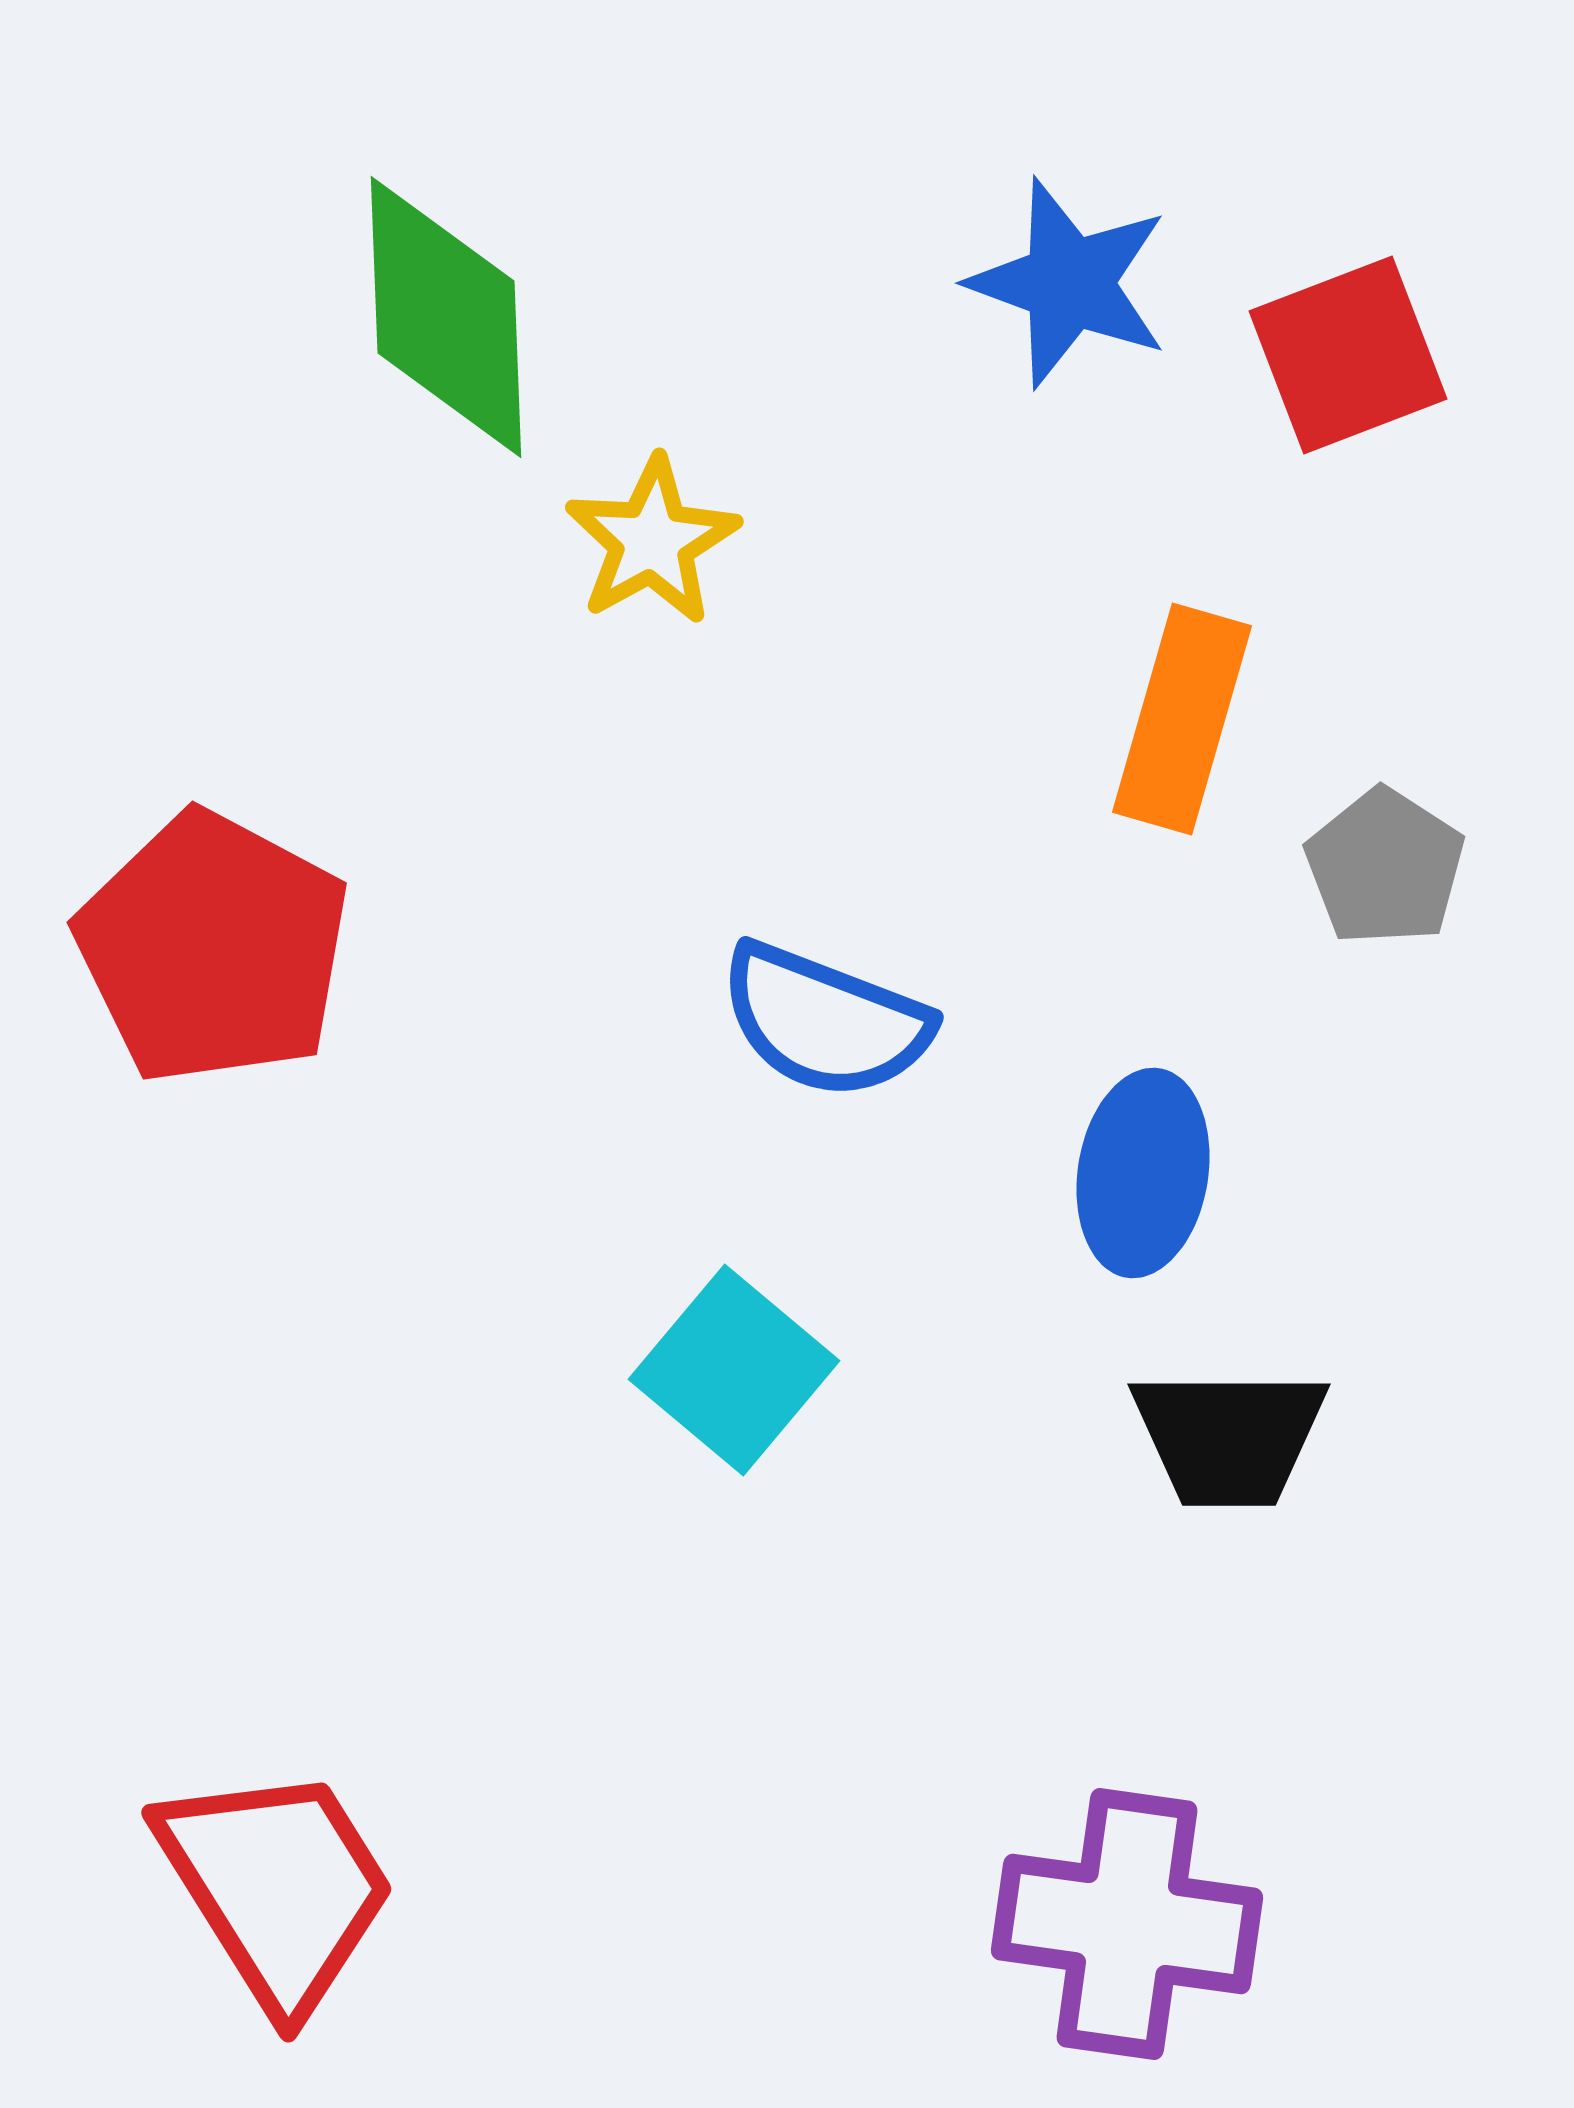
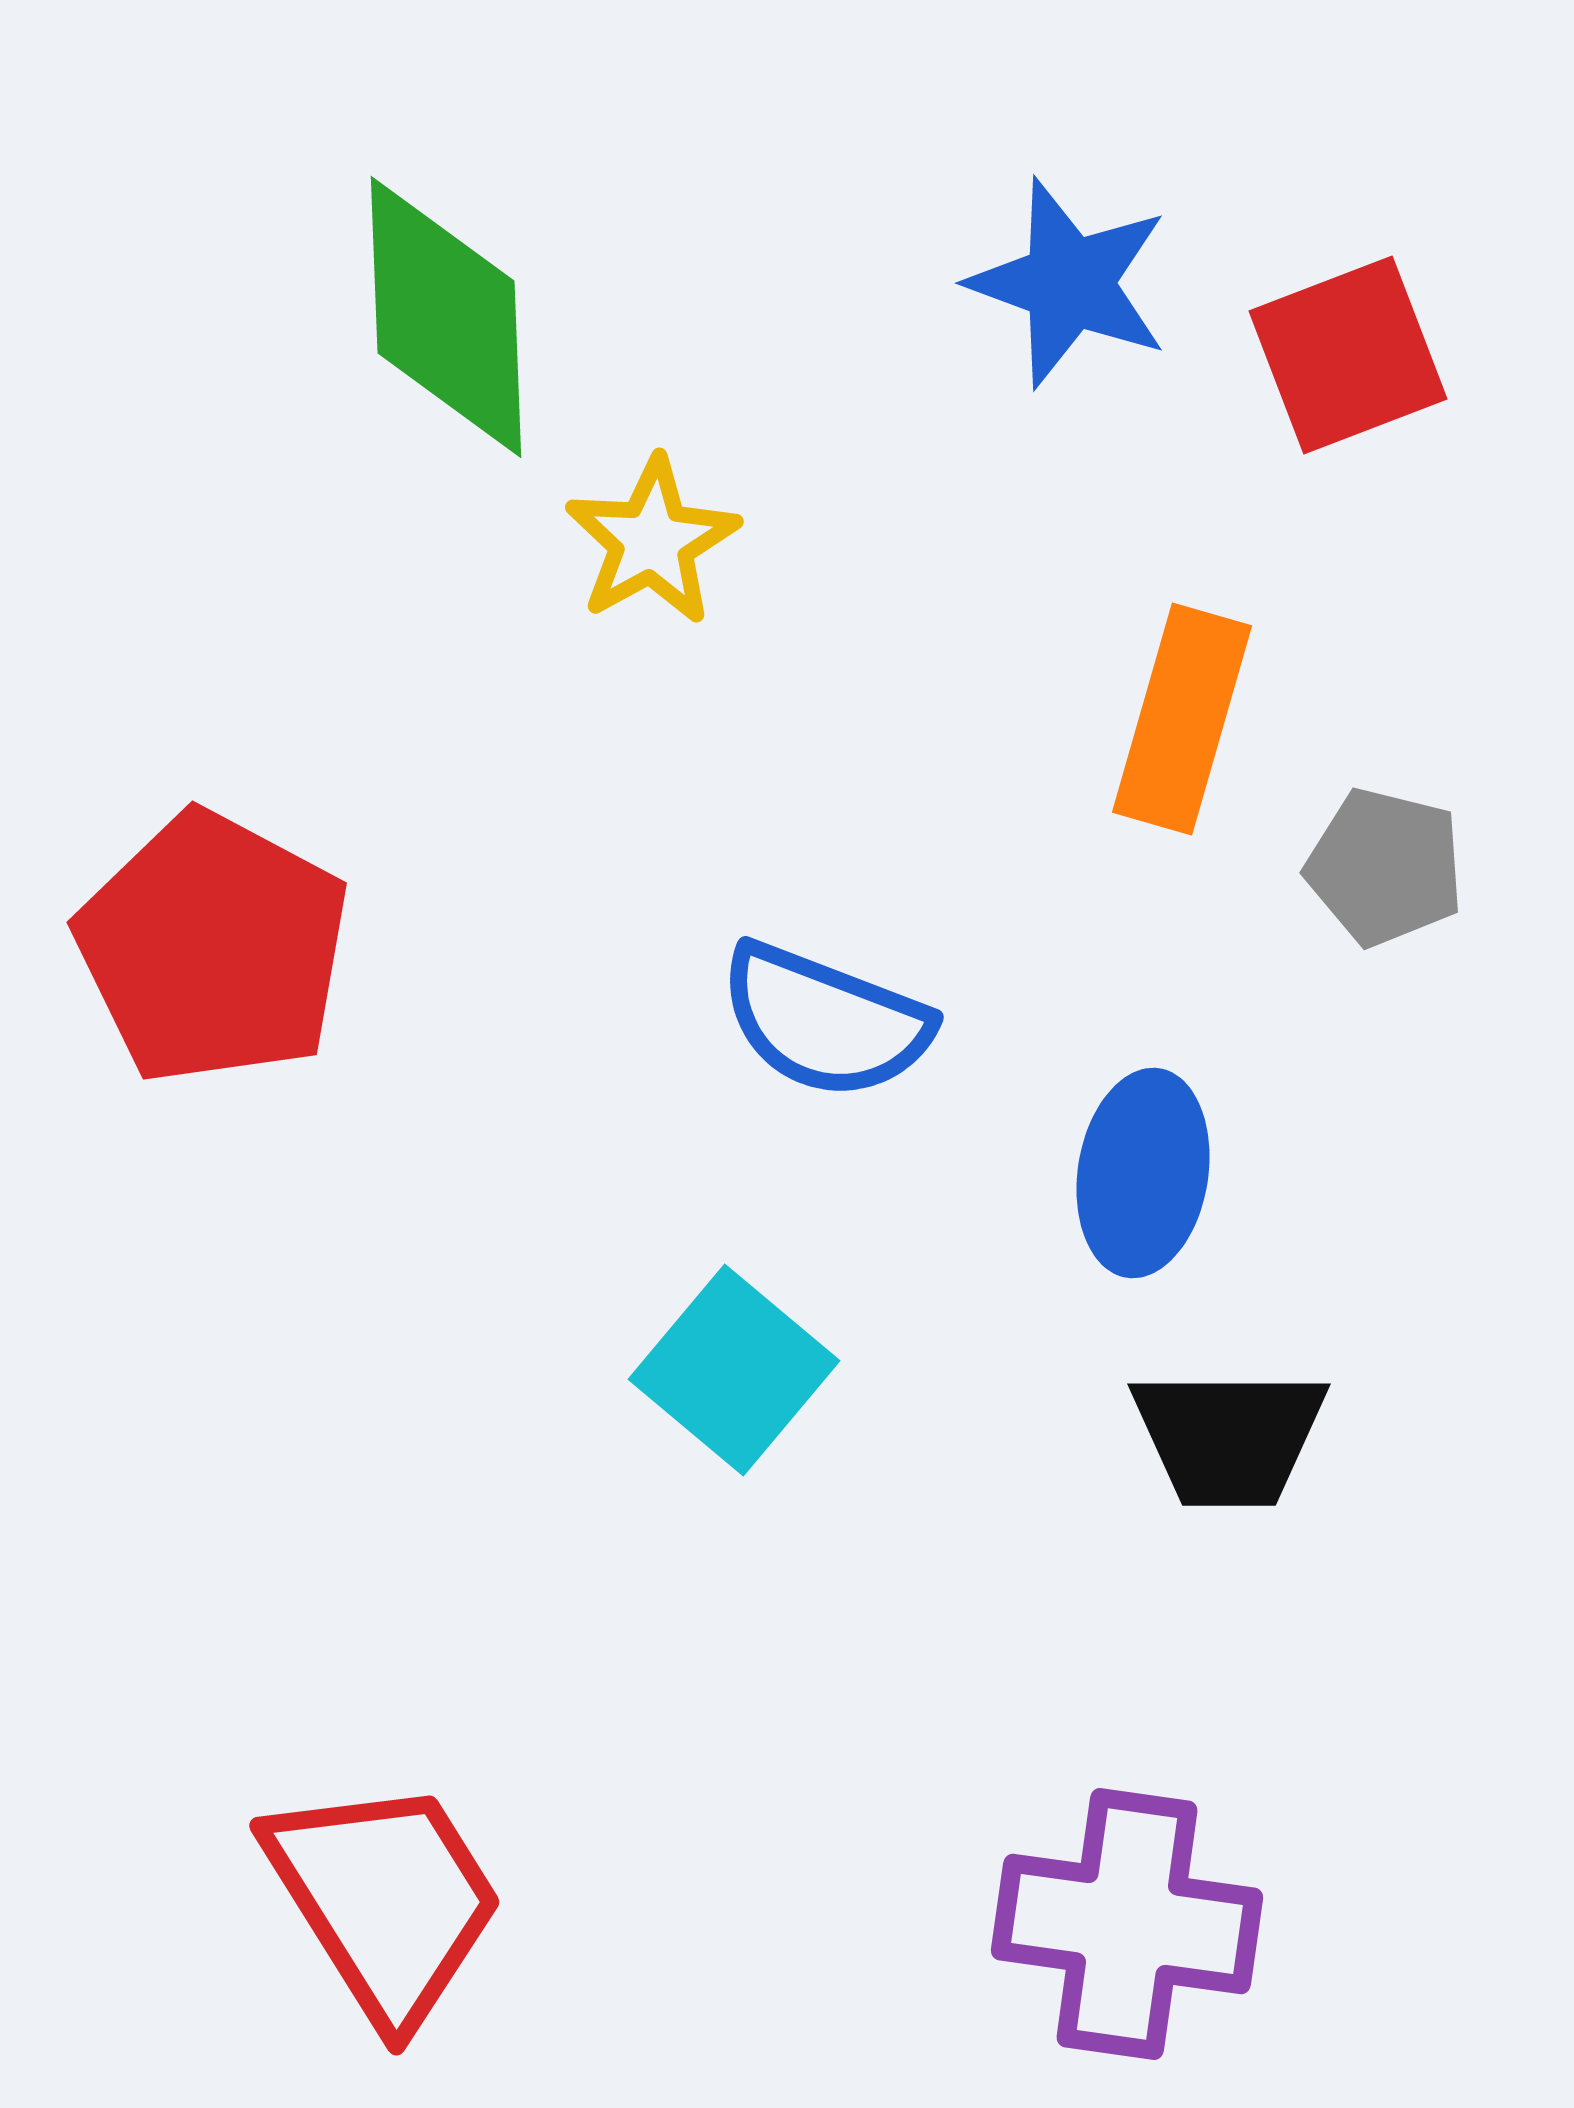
gray pentagon: rotated 19 degrees counterclockwise
red trapezoid: moved 108 px right, 13 px down
